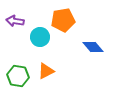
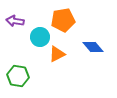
orange triangle: moved 11 px right, 17 px up
